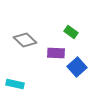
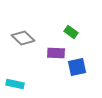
gray diamond: moved 2 px left, 2 px up
blue square: rotated 30 degrees clockwise
